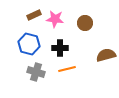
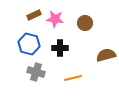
orange line: moved 6 px right, 9 px down
